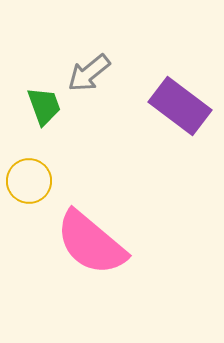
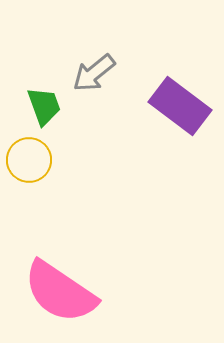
gray arrow: moved 5 px right
yellow circle: moved 21 px up
pink semicircle: moved 31 px left, 49 px down; rotated 6 degrees counterclockwise
